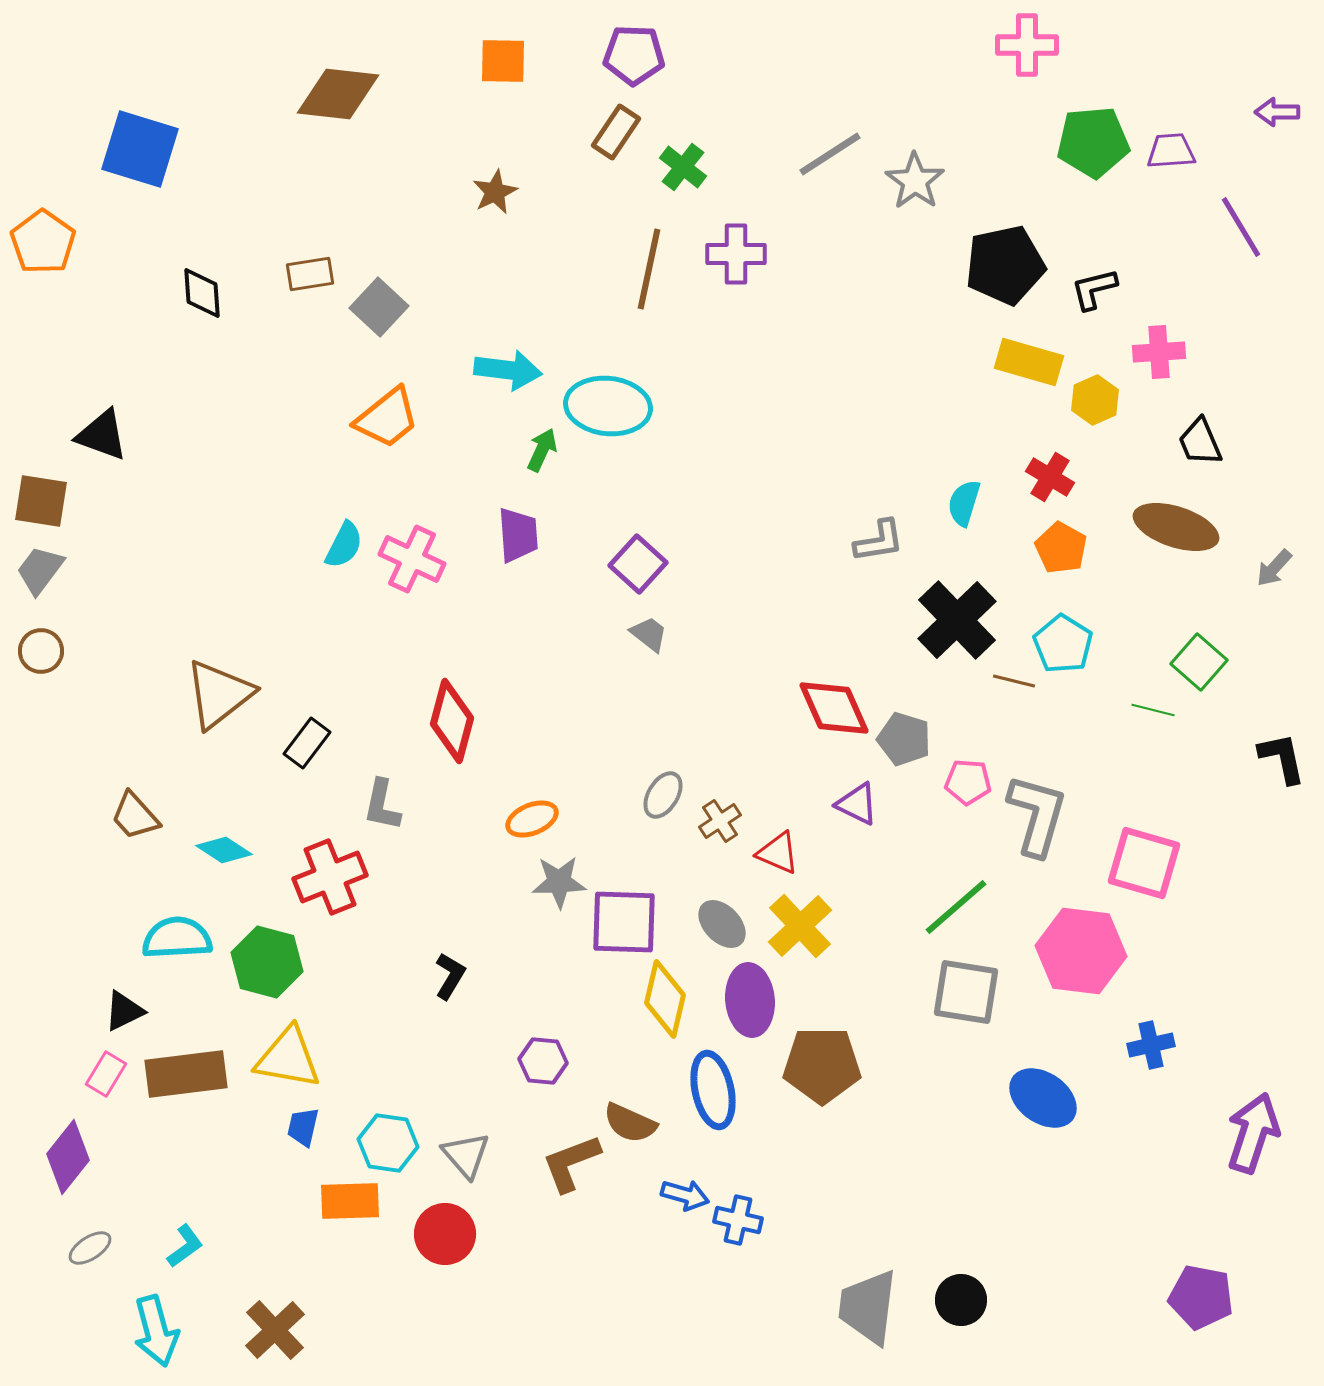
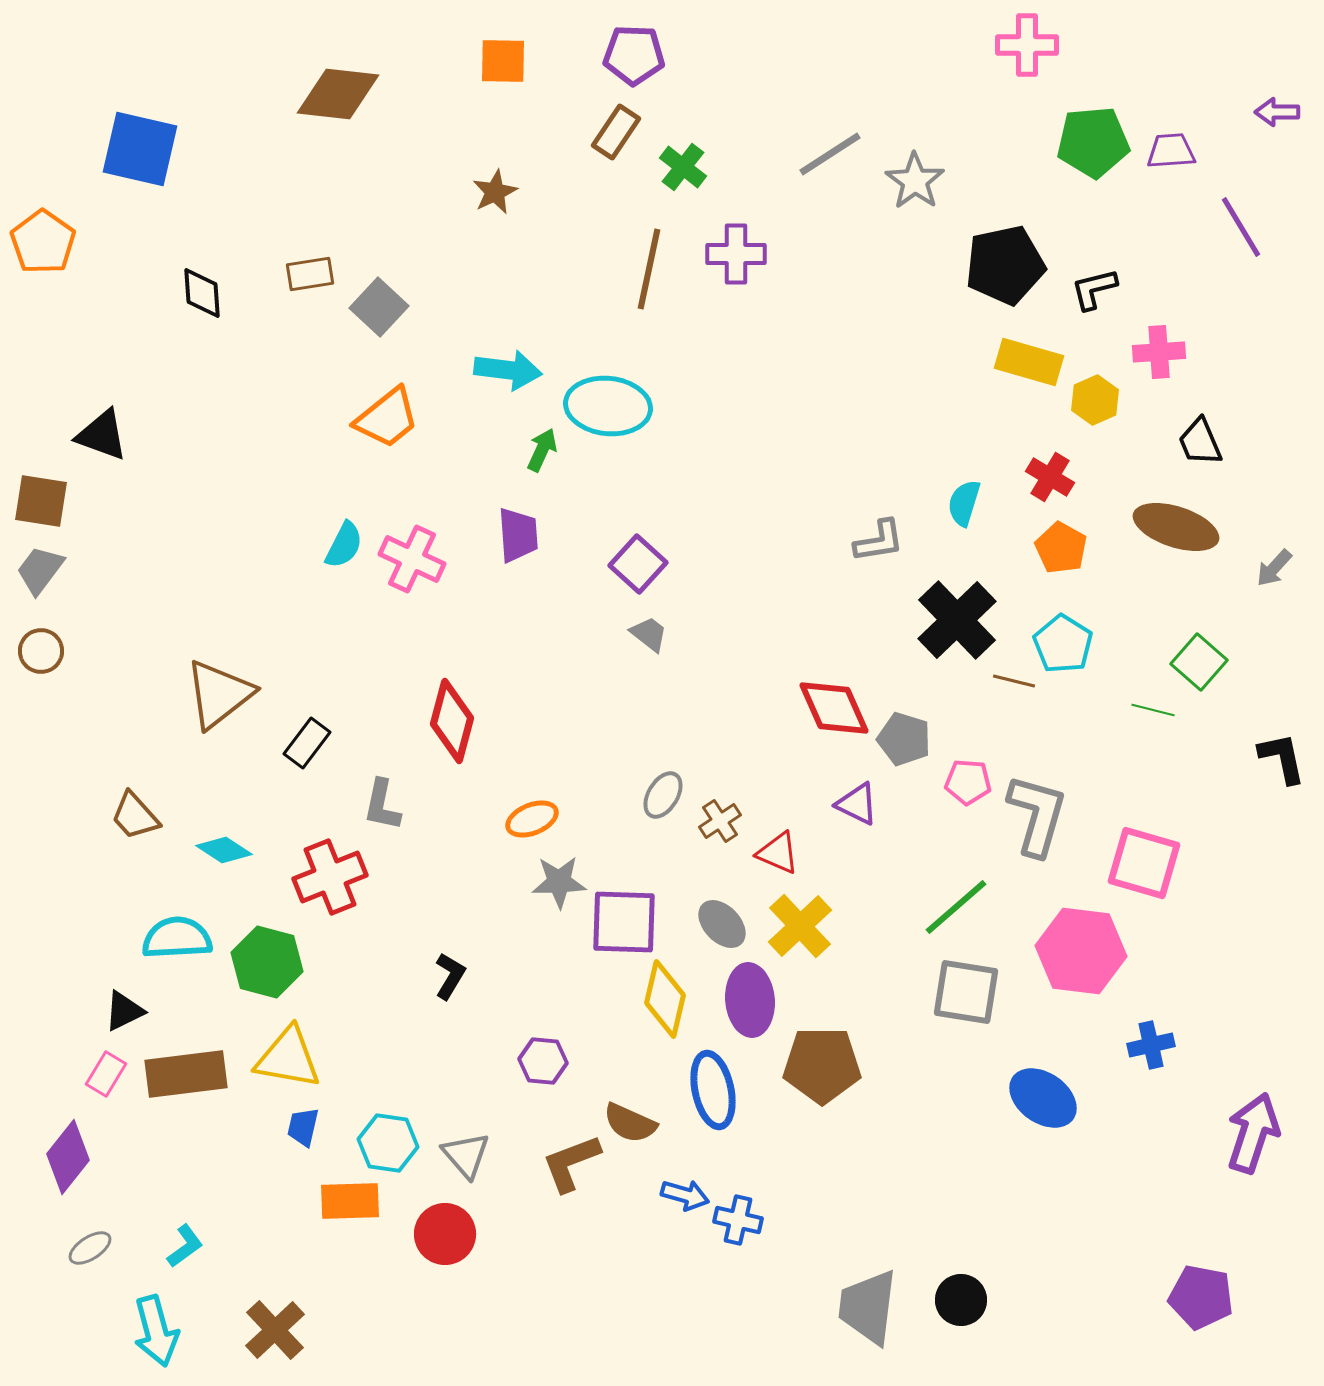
blue square at (140, 149): rotated 4 degrees counterclockwise
